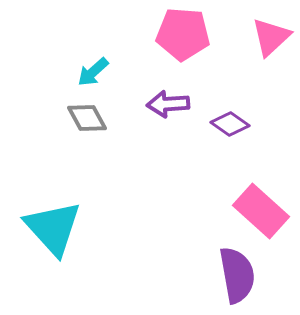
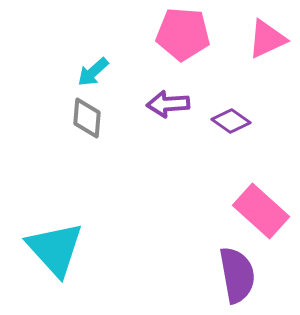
pink triangle: moved 4 px left, 2 px down; rotated 18 degrees clockwise
gray diamond: rotated 33 degrees clockwise
purple diamond: moved 1 px right, 3 px up
cyan triangle: moved 2 px right, 21 px down
